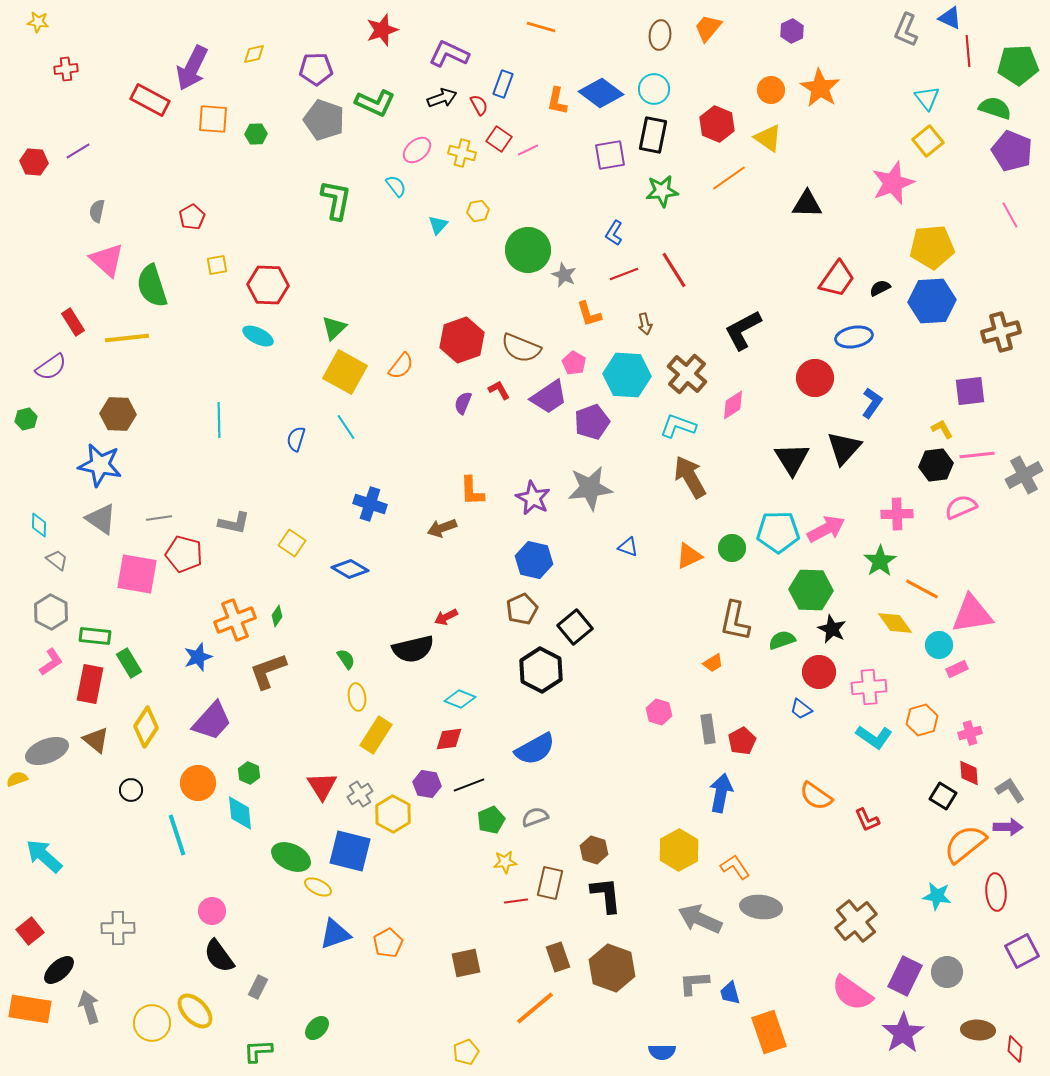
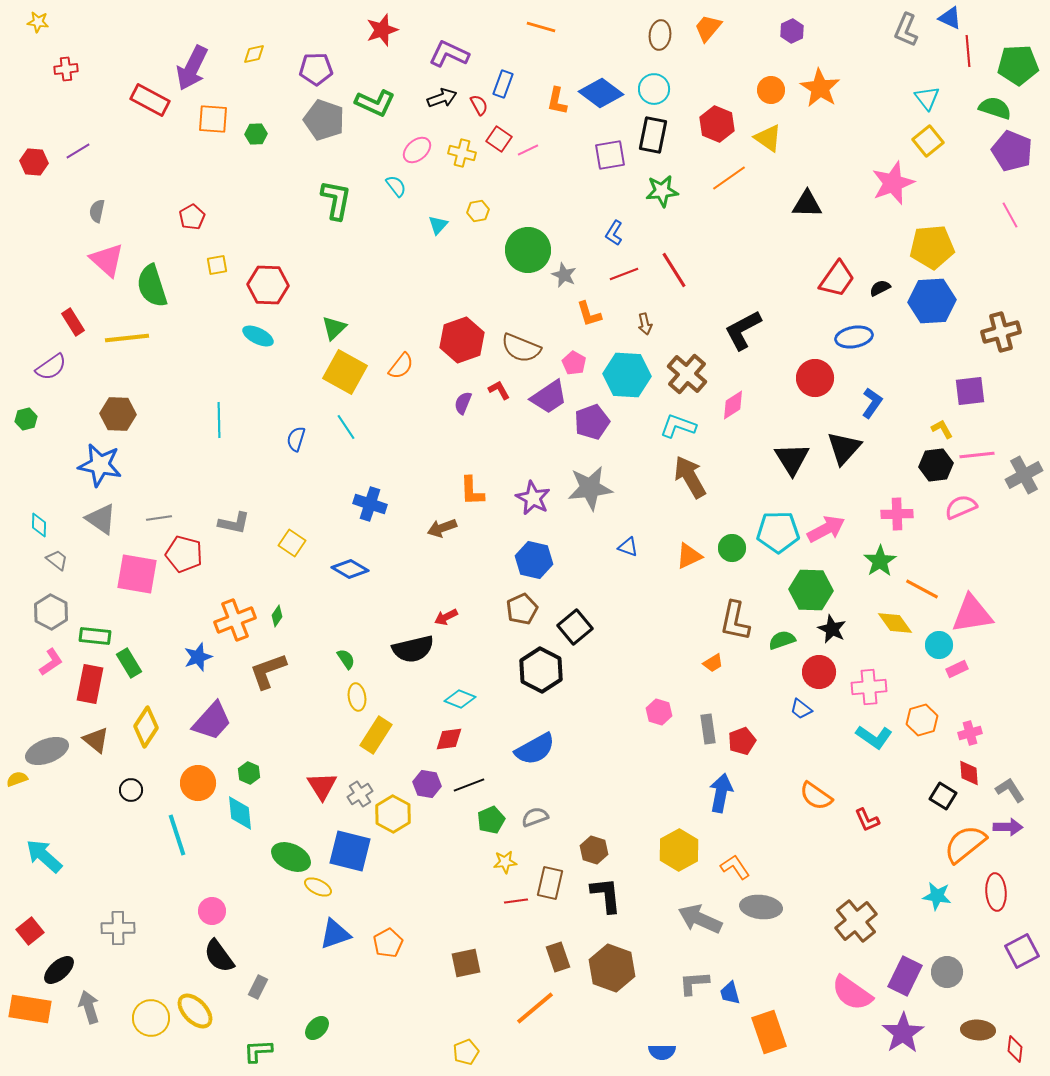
red pentagon at (742, 741): rotated 8 degrees clockwise
yellow circle at (152, 1023): moved 1 px left, 5 px up
